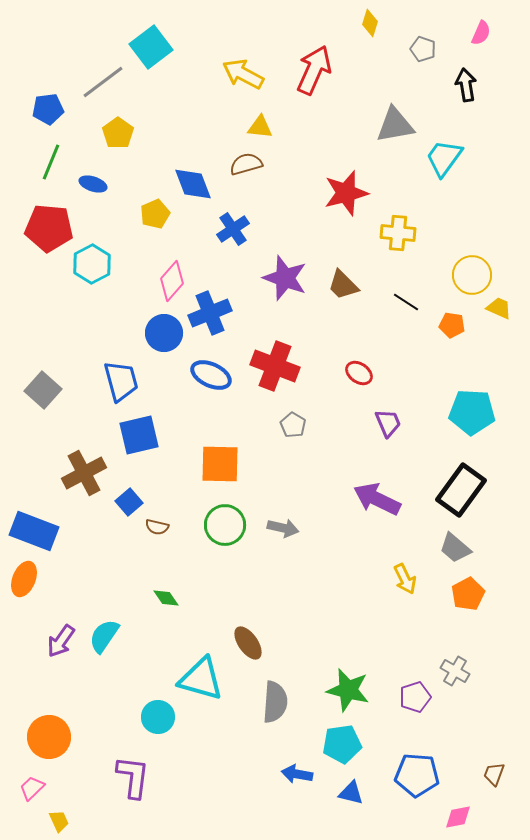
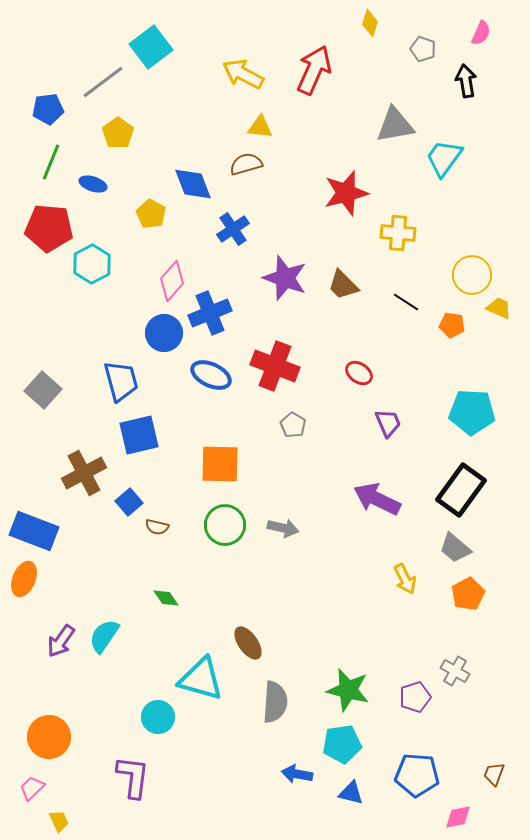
black arrow at (466, 85): moved 4 px up
yellow pentagon at (155, 214): moved 4 px left; rotated 20 degrees counterclockwise
